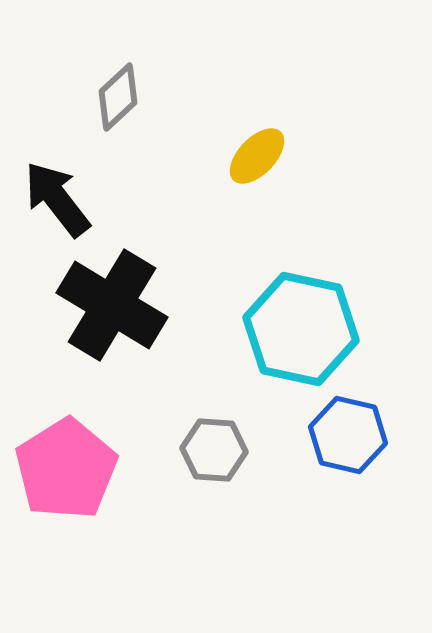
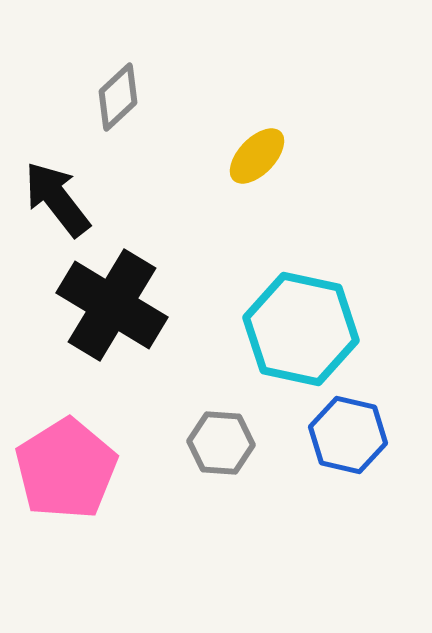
gray hexagon: moved 7 px right, 7 px up
